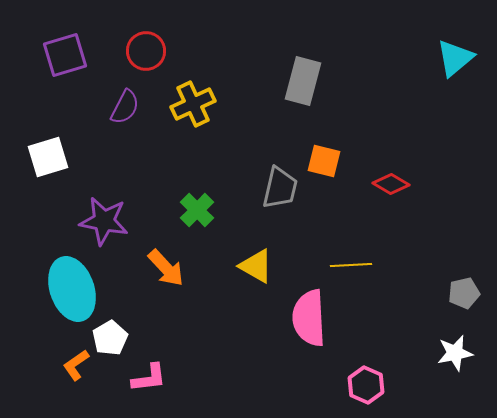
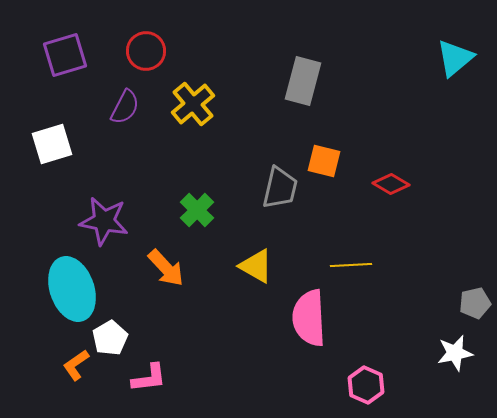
yellow cross: rotated 15 degrees counterclockwise
white square: moved 4 px right, 13 px up
gray pentagon: moved 11 px right, 10 px down
